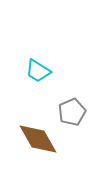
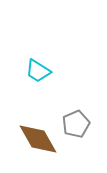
gray pentagon: moved 4 px right, 12 px down
